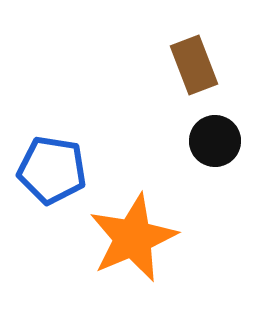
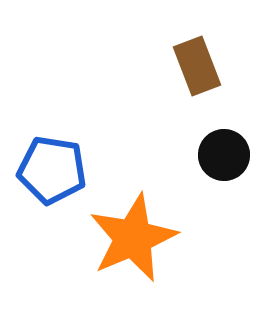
brown rectangle: moved 3 px right, 1 px down
black circle: moved 9 px right, 14 px down
